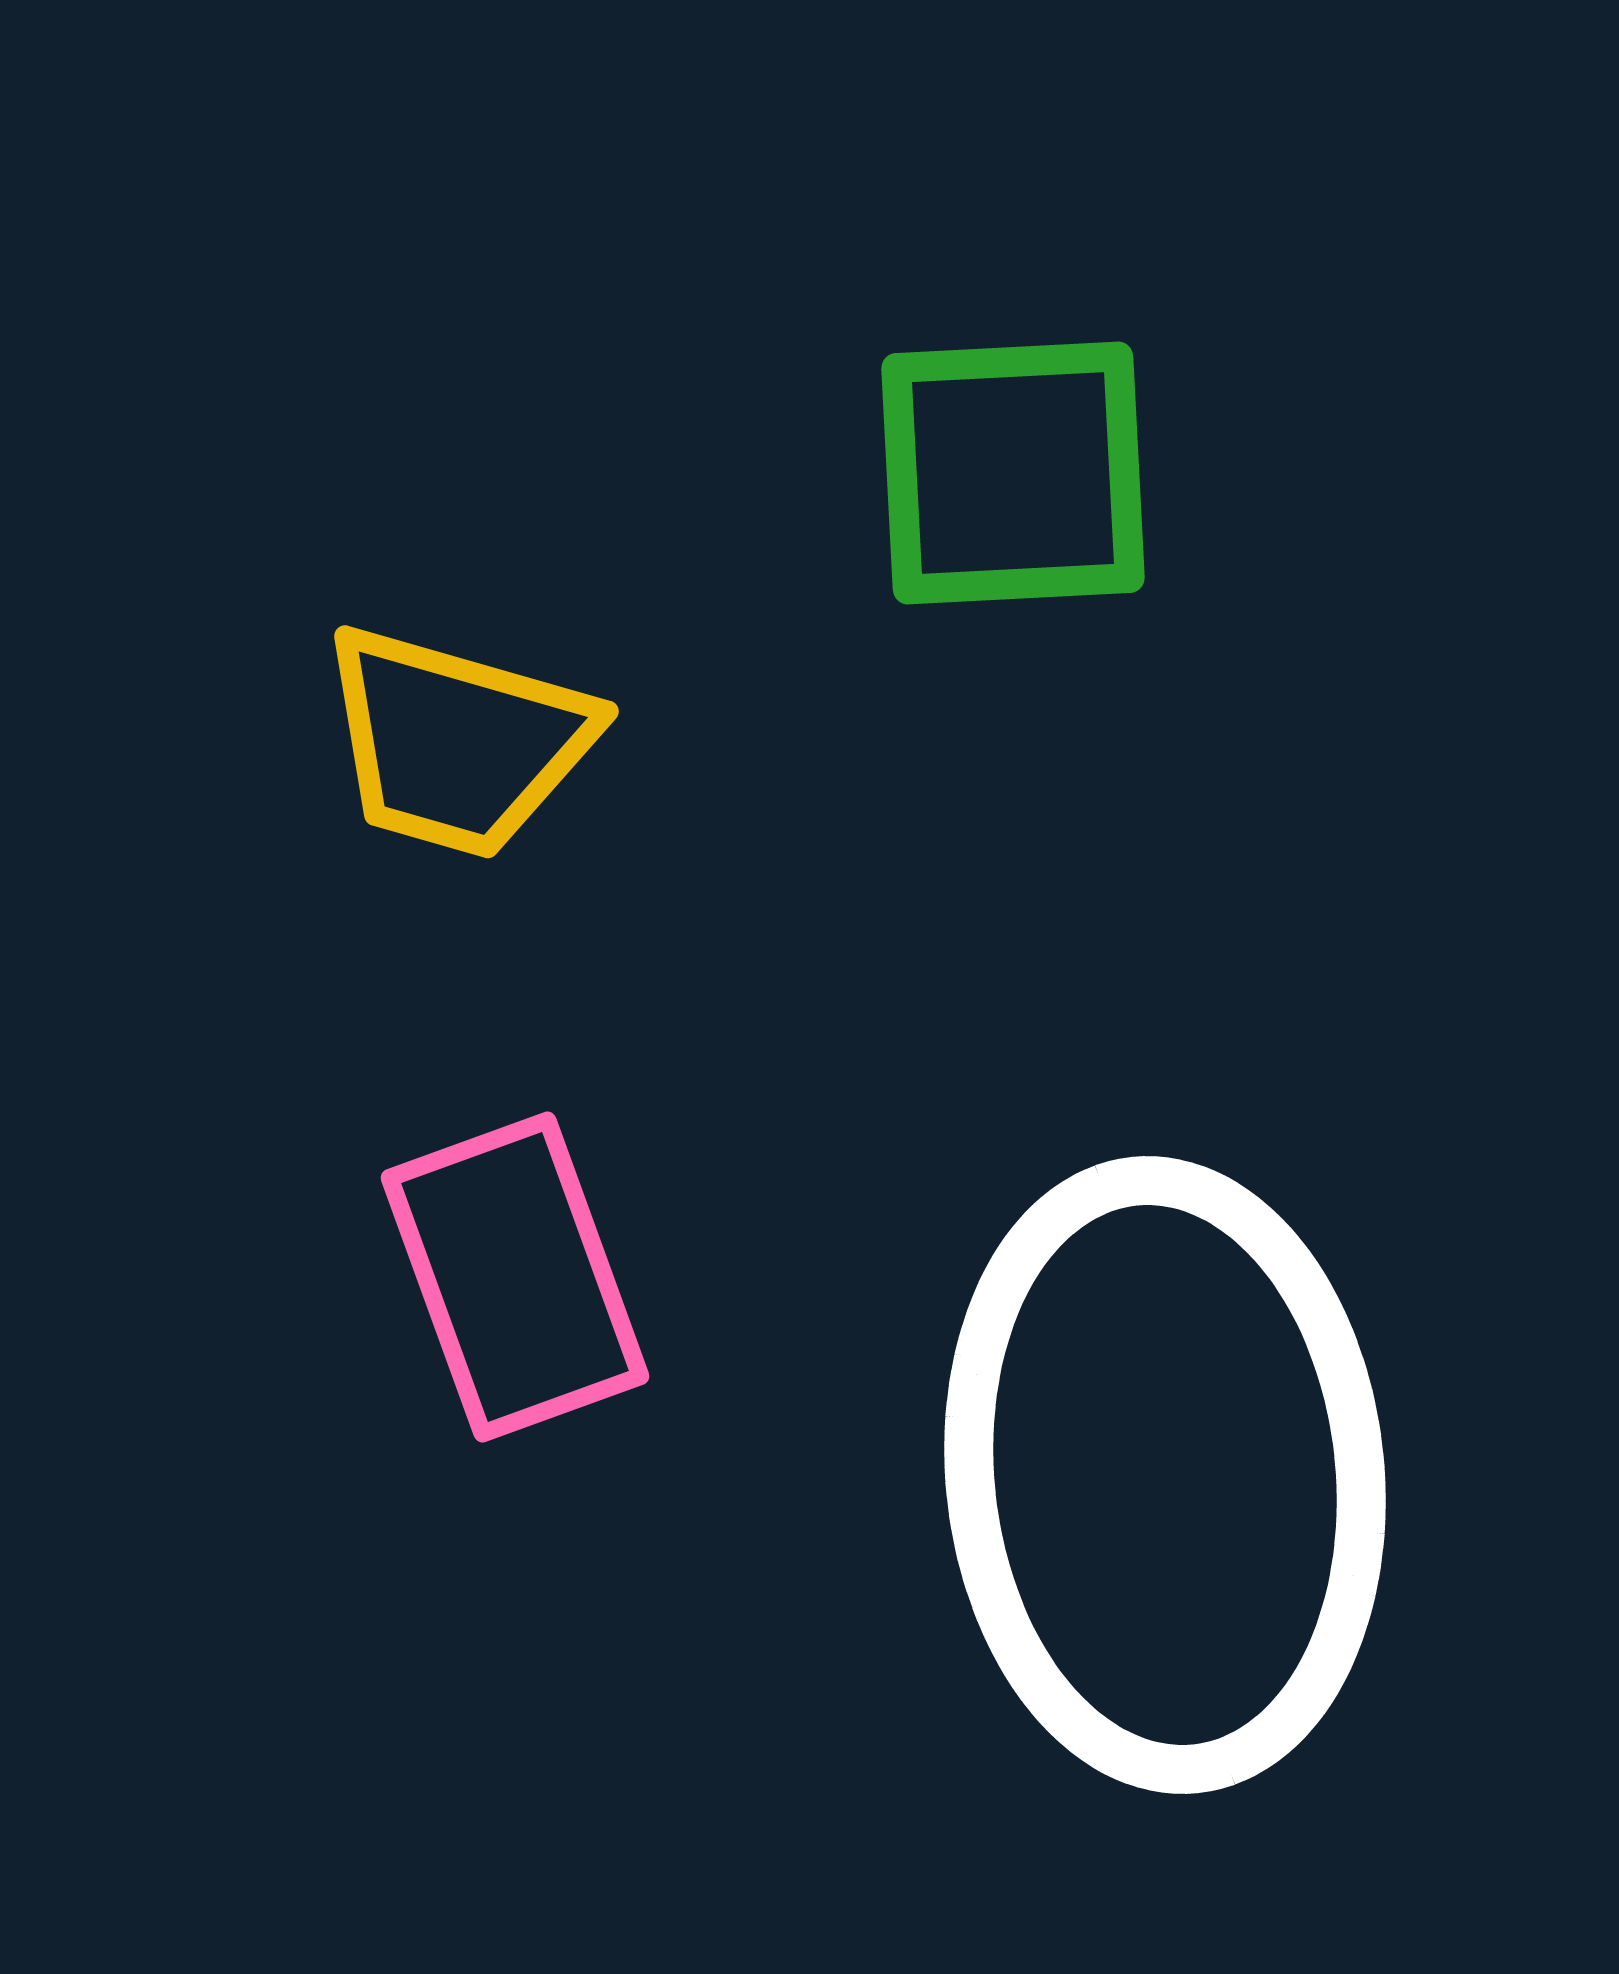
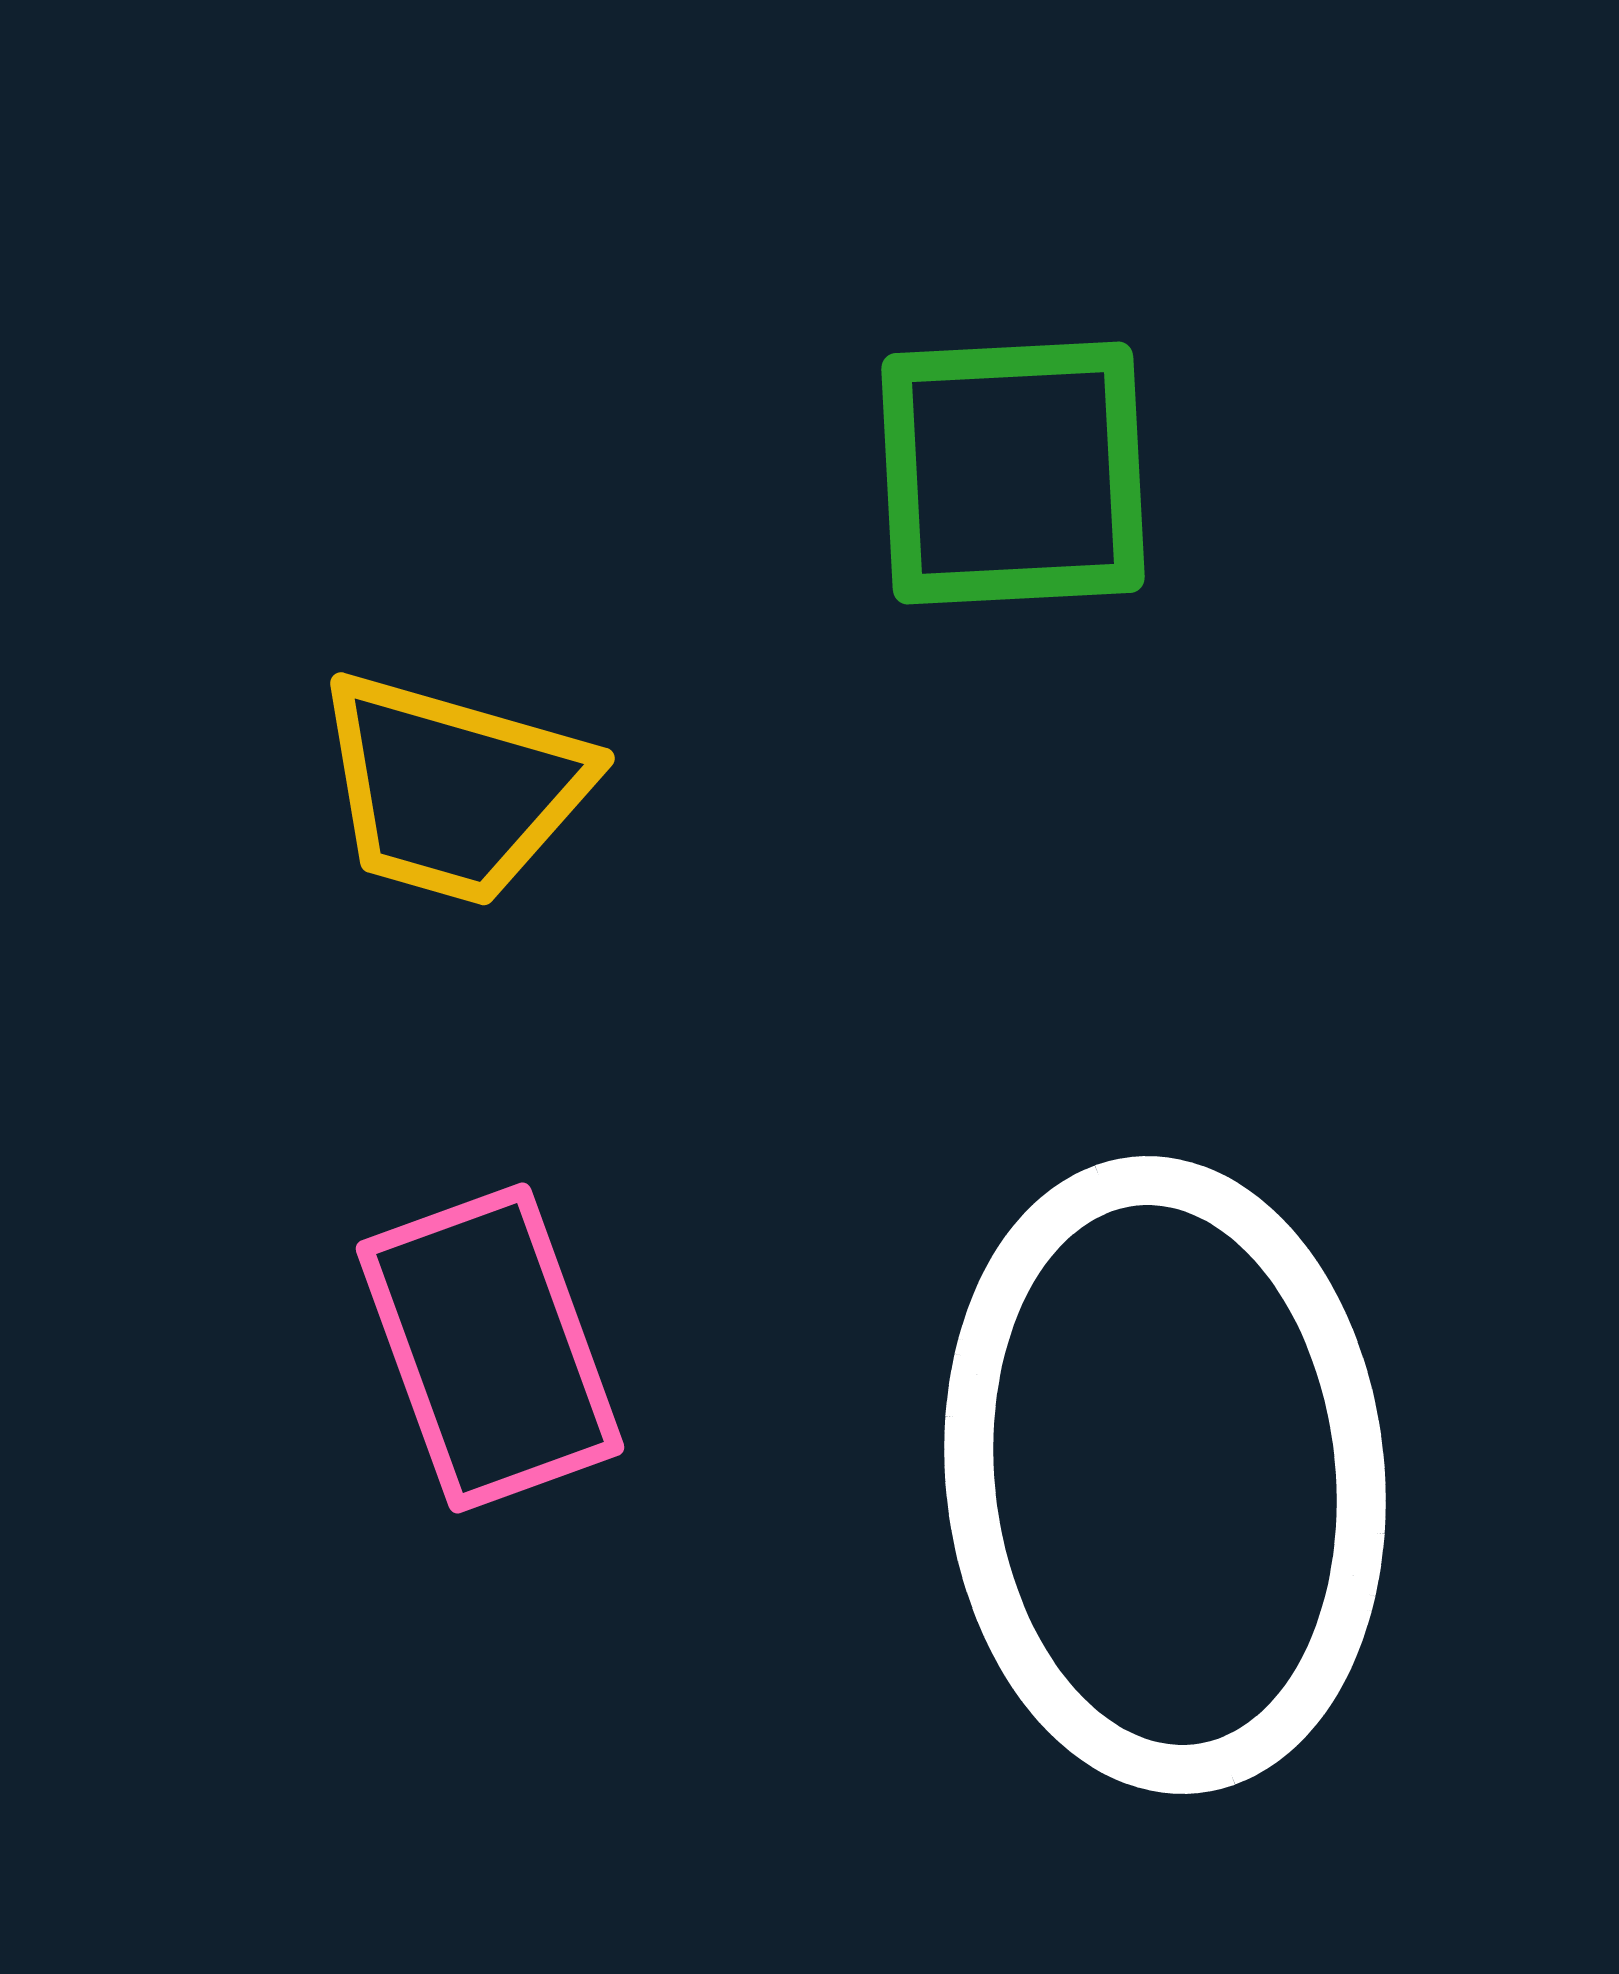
yellow trapezoid: moved 4 px left, 47 px down
pink rectangle: moved 25 px left, 71 px down
